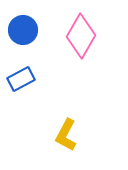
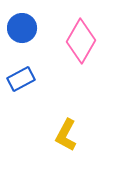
blue circle: moved 1 px left, 2 px up
pink diamond: moved 5 px down
